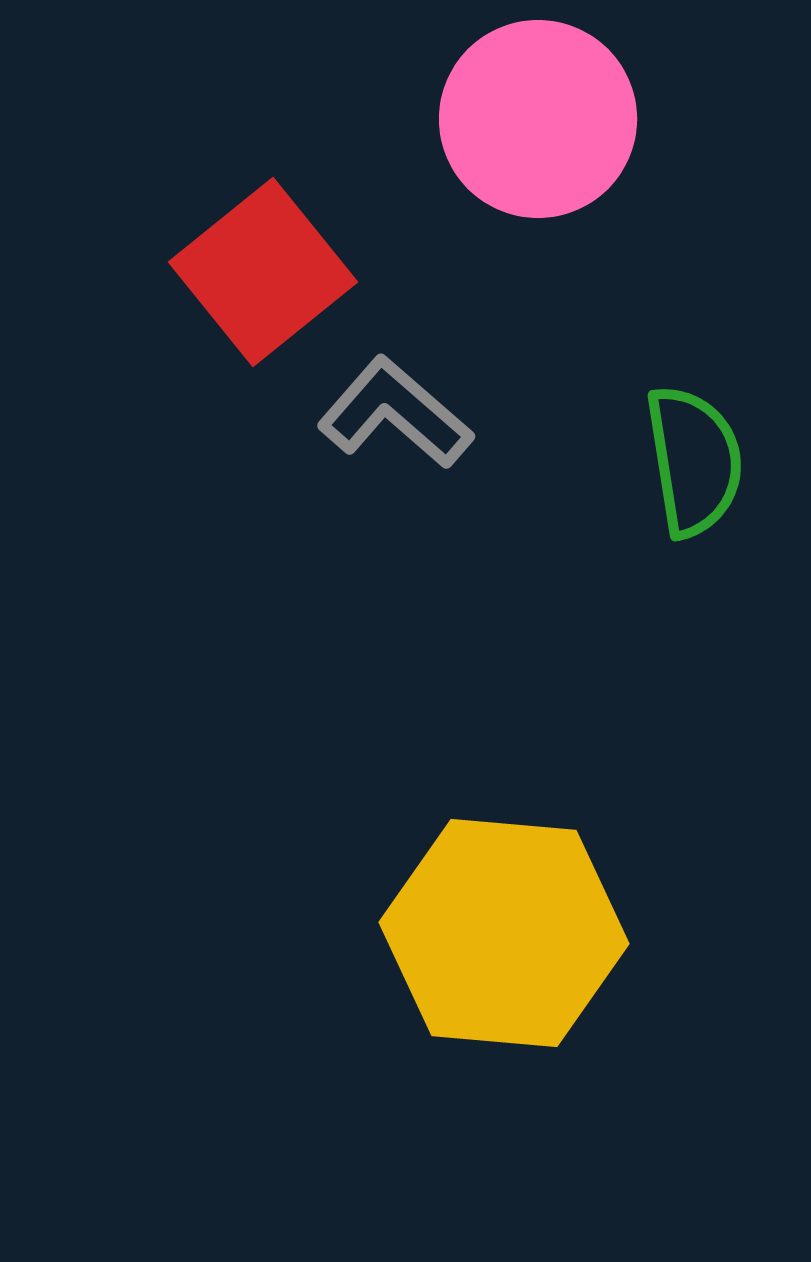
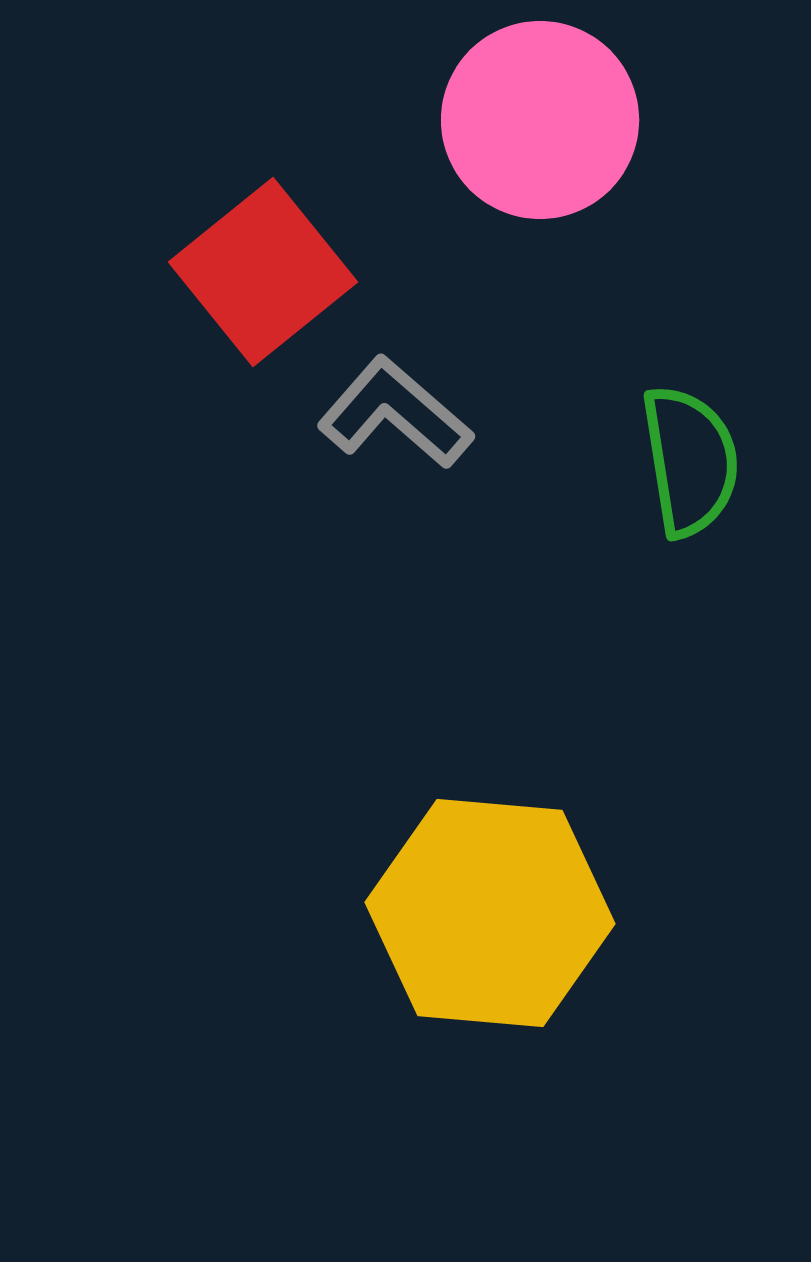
pink circle: moved 2 px right, 1 px down
green semicircle: moved 4 px left
yellow hexagon: moved 14 px left, 20 px up
